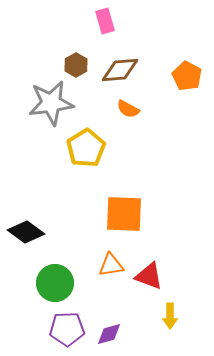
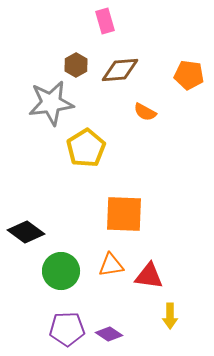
orange pentagon: moved 2 px right, 1 px up; rotated 20 degrees counterclockwise
orange semicircle: moved 17 px right, 3 px down
red triangle: rotated 12 degrees counterclockwise
green circle: moved 6 px right, 12 px up
purple diamond: rotated 48 degrees clockwise
